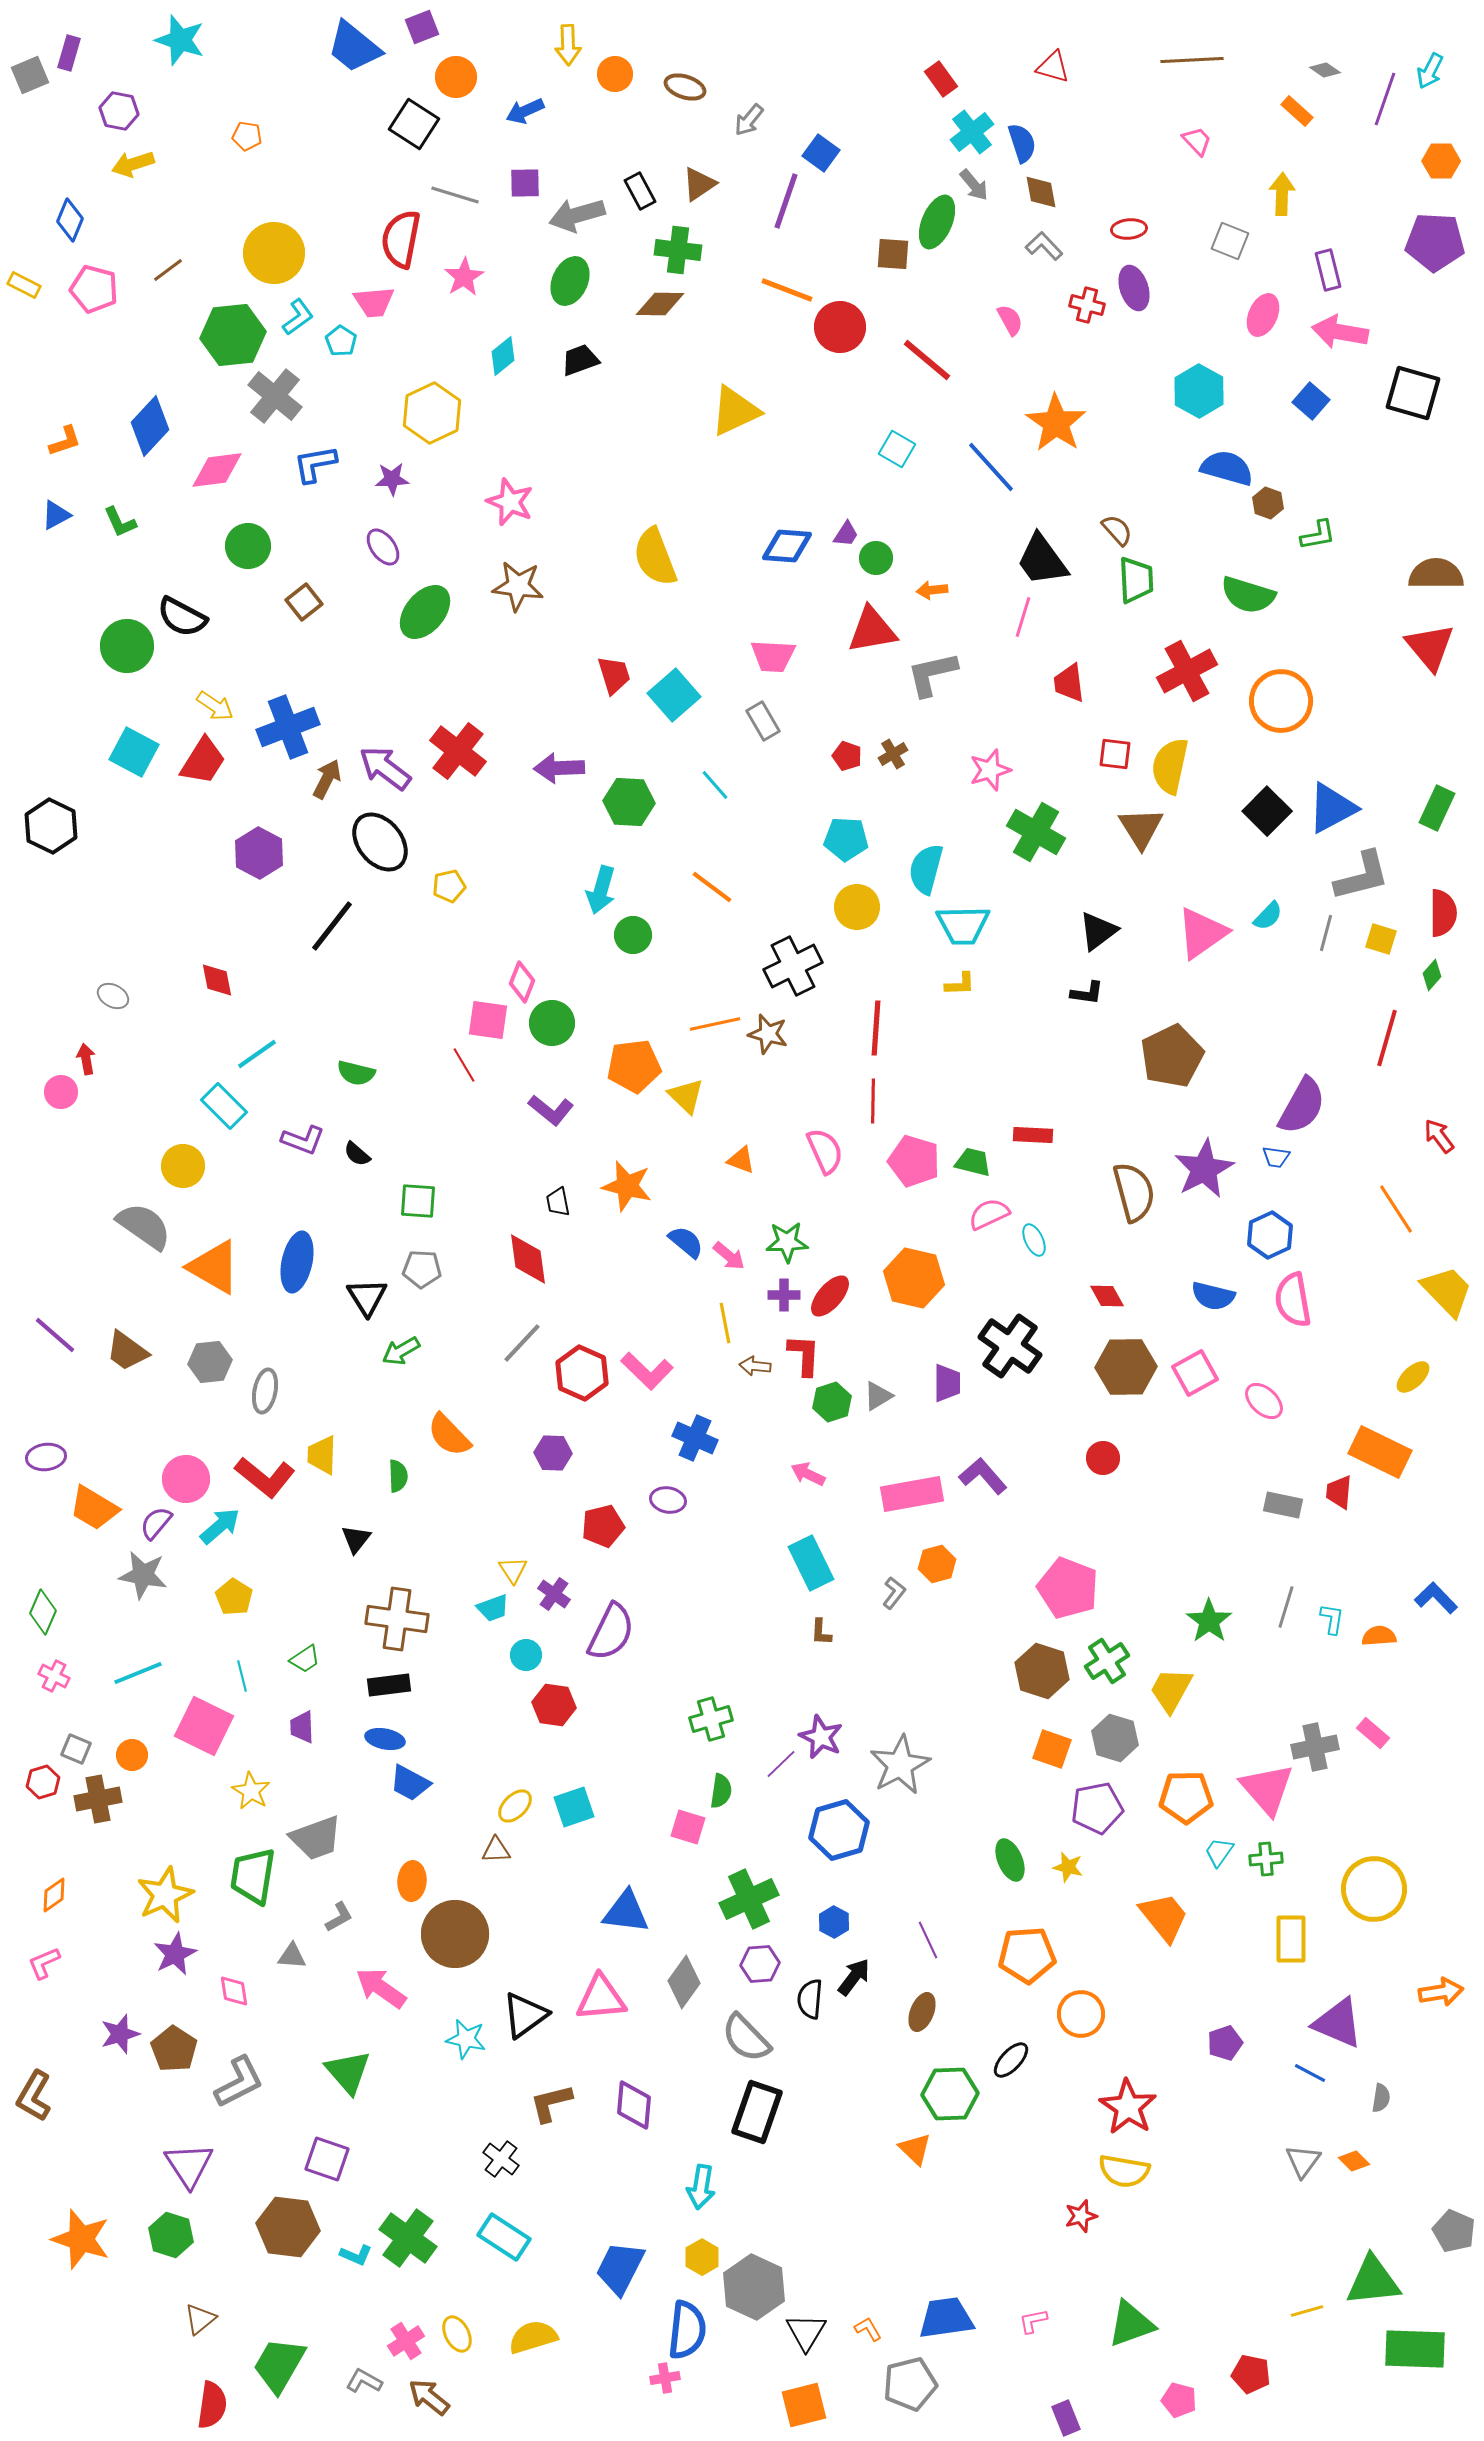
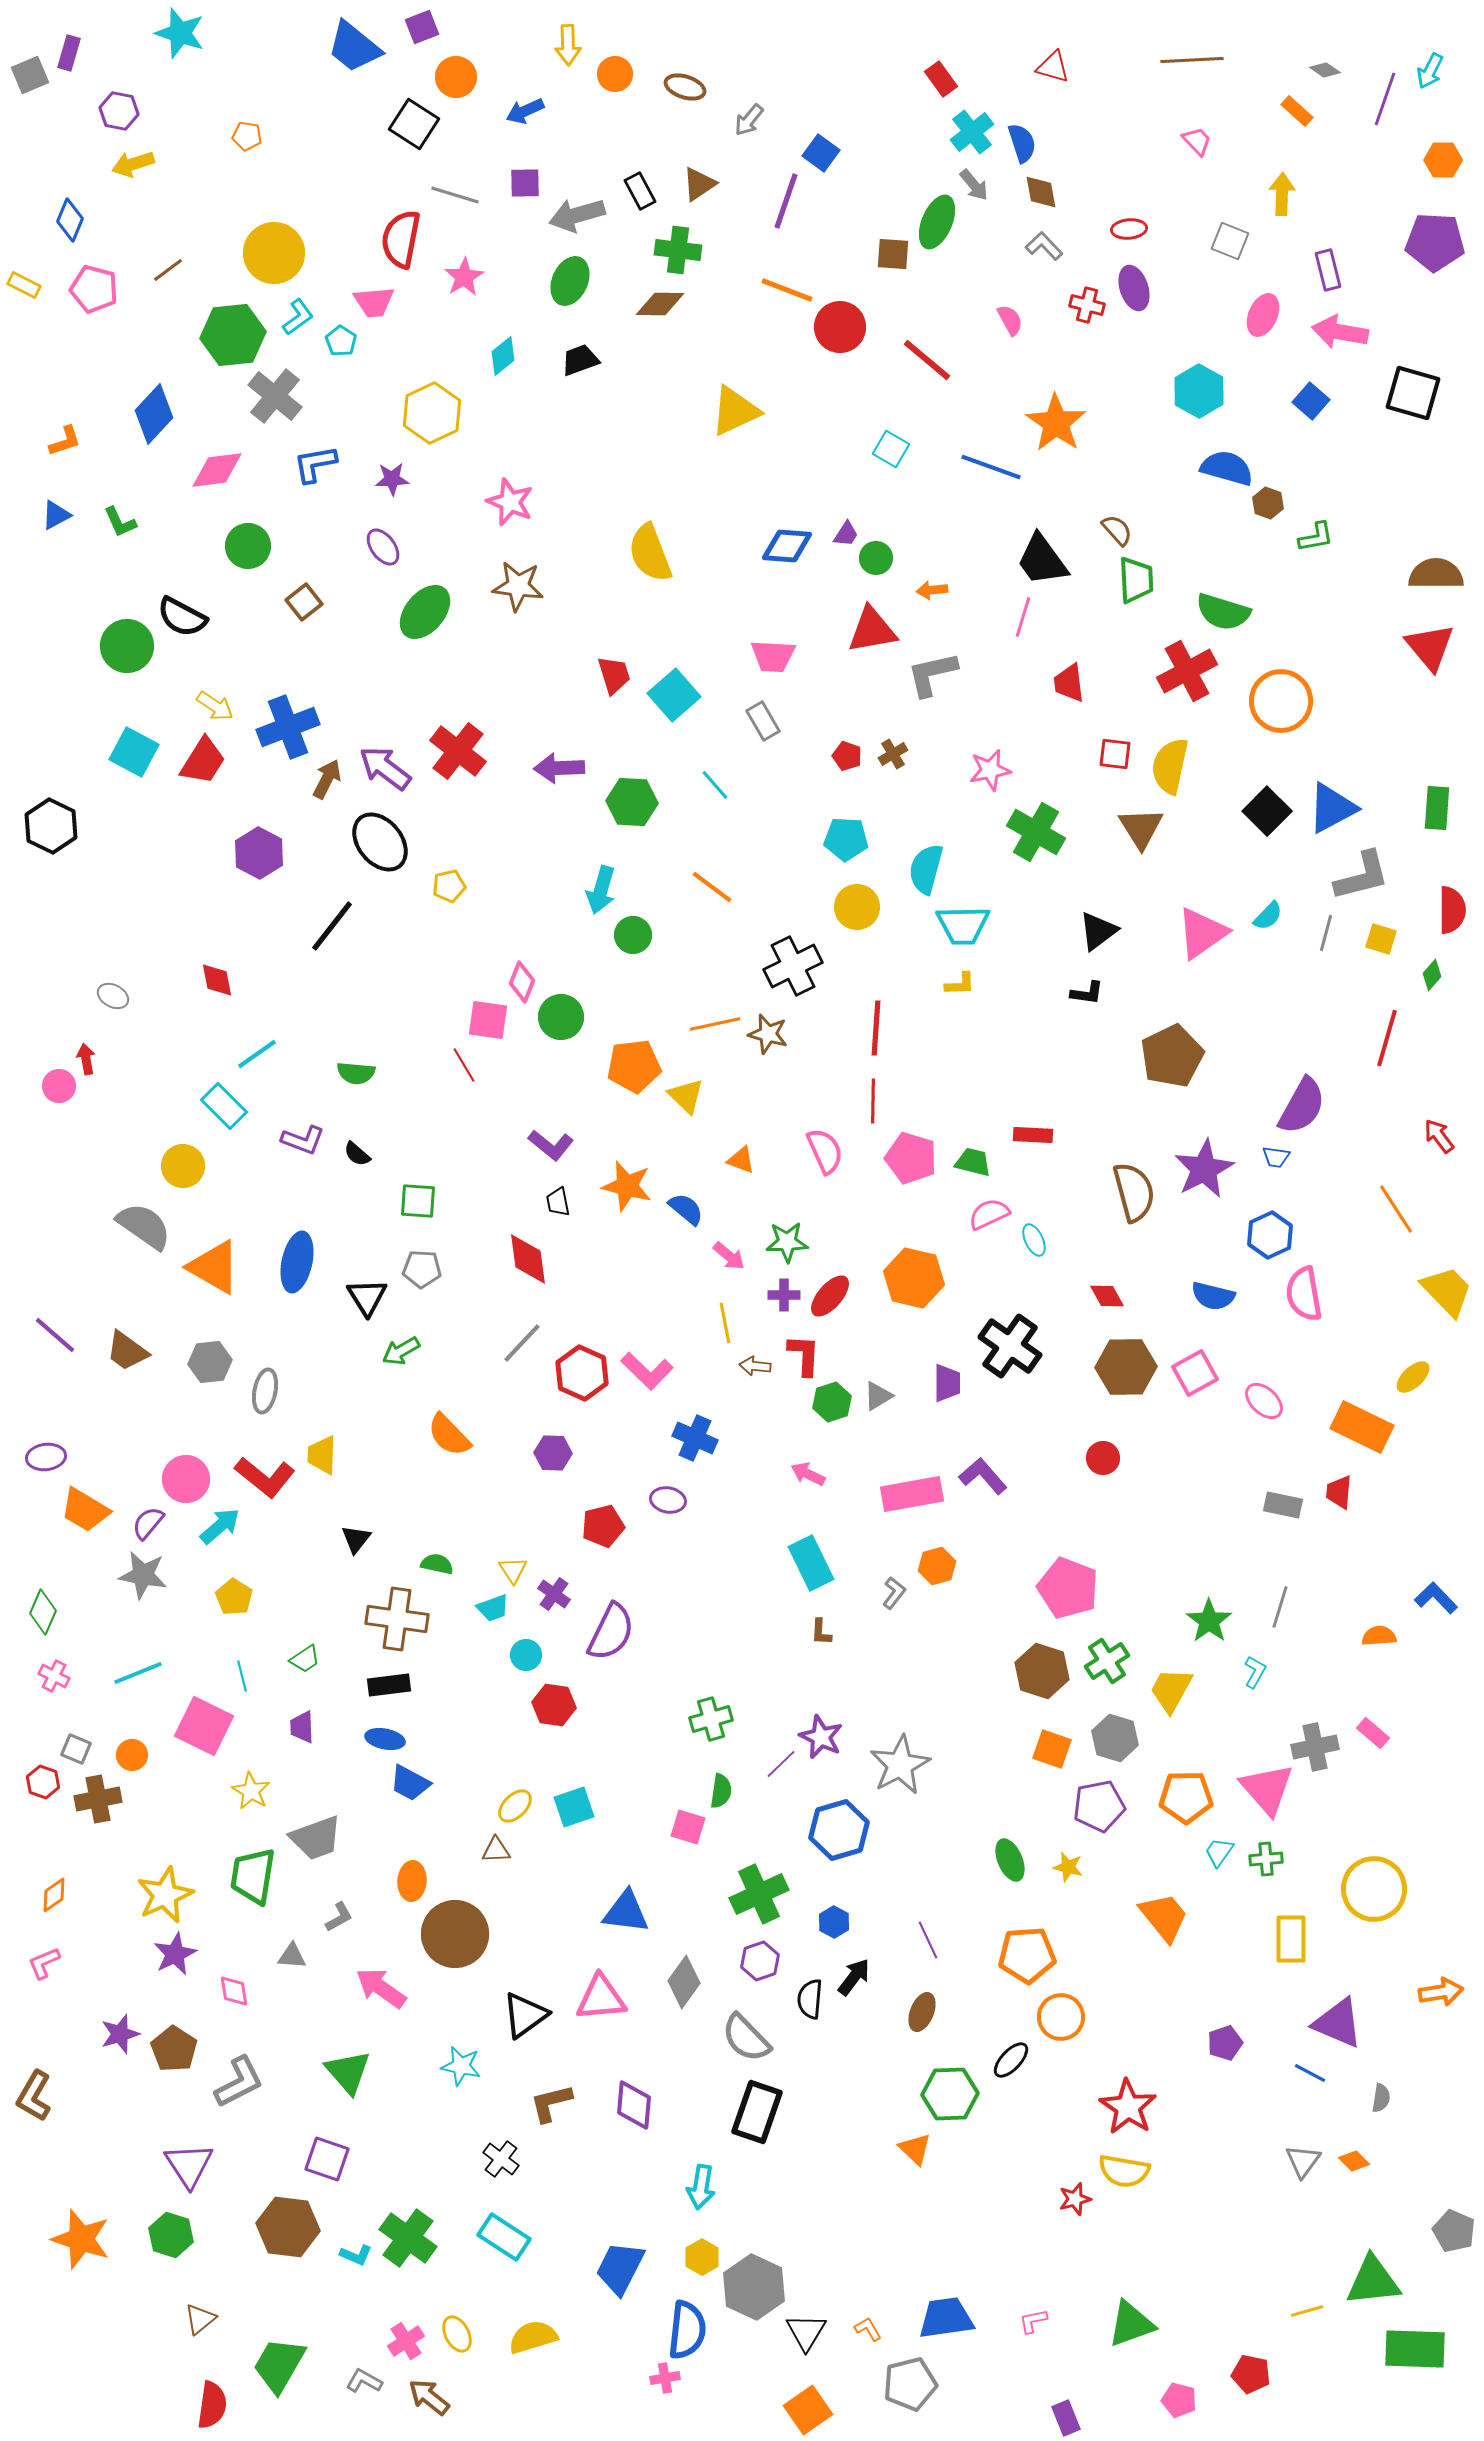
cyan star at (180, 40): moved 7 px up
orange hexagon at (1441, 161): moved 2 px right, 1 px up
blue diamond at (150, 426): moved 4 px right, 12 px up
cyan square at (897, 449): moved 6 px left
blue line at (991, 467): rotated 28 degrees counterclockwise
green L-shape at (1318, 535): moved 2 px left, 2 px down
yellow semicircle at (655, 557): moved 5 px left, 4 px up
green semicircle at (1248, 595): moved 25 px left, 17 px down
pink star at (990, 770): rotated 6 degrees clockwise
green hexagon at (629, 802): moved 3 px right
green rectangle at (1437, 808): rotated 21 degrees counterclockwise
red semicircle at (1443, 913): moved 9 px right, 3 px up
green circle at (552, 1023): moved 9 px right, 6 px up
green semicircle at (356, 1073): rotated 9 degrees counterclockwise
pink circle at (61, 1092): moved 2 px left, 6 px up
purple L-shape at (551, 1110): moved 35 px down
pink pentagon at (914, 1161): moved 3 px left, 3 px up
blue semicircle at (686, 1242): moved 33 px up
pink semicircle at (1293, 1300): moved 11 px right, 6 px up
orange rectangle at (1380, 1452): moved 18 px left, 25 px up
green semicircle at (398, 1476): moved 39 px right, 88 px down; rotated 76 degrees counterclockwise
orange trapezoid at (94, 1508): moved 9 px left, 2 px down
purple semicircle at (156, 1523): moved 8 px left
orange hexagon at (937, 1564): moved 2 px down
gray line at (1286, 1607): moved 6 px left
cyan L-shape at (1332, 1619): moved 77 px left, 53 px down; rotated 20 degrees clockwise
red hexagon at (43, 1782): rotated 24 degrees counterclockwise
purple pentagon at (1097, 1808): moved 2 px right, 2 px up
green cross at (749, 1899): moved 10 px right, 5 px up
purple hexagon at (760, 1964): moved 3 px up; rotated 15 degrees counterclockwise
orange circle at (1081, 2014): moved 20 px left, 3 px down
cyan star at (466, 2039): moved 5 px left, 27 px down
red star at (1081, 2216): moved 6 px left, 17 px up
orange square at (804, 2405): moved 4 px right, 5 px down; rotated 21 degrees counterclockwise
